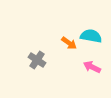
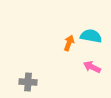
orange arrow: rotated 105 degrees counterclockwise
gray cross: moved 9 px left, 22 px down; rotated 30 degrees counterclockwise
